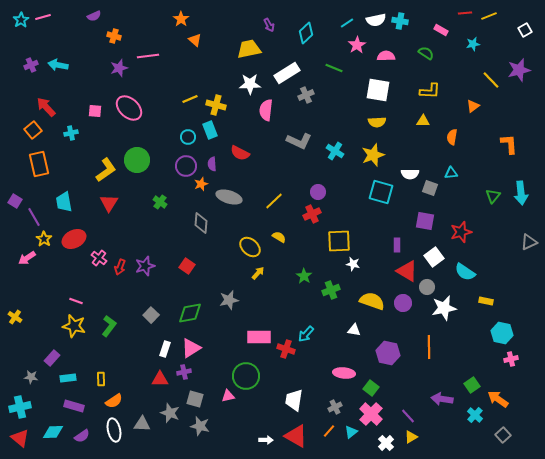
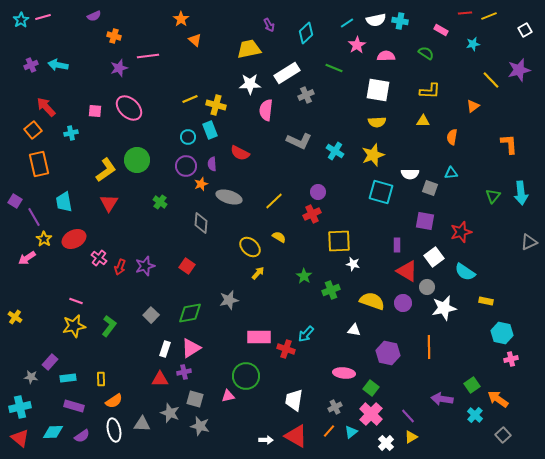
yellow star at (74, 326): rotated 25 degrees counterclockwise
purple rectangle at (52, 358): moved 2 px left, 4 px down
